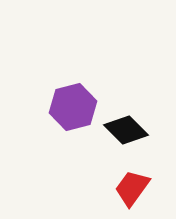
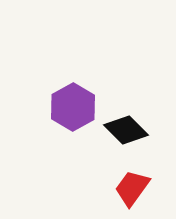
purple hexagon: rotated 15 degrees counterclockwise
